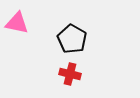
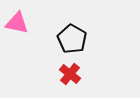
red cross: rotated 25 degrees clockwise
